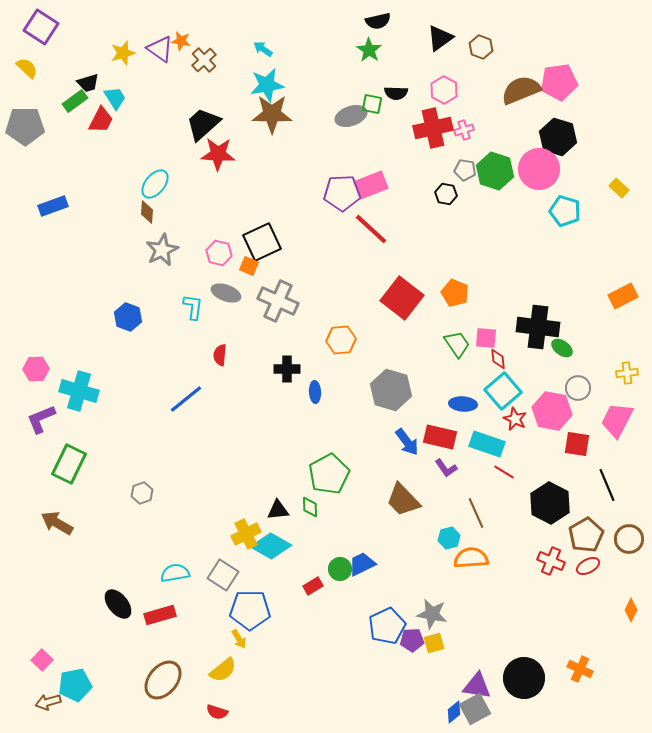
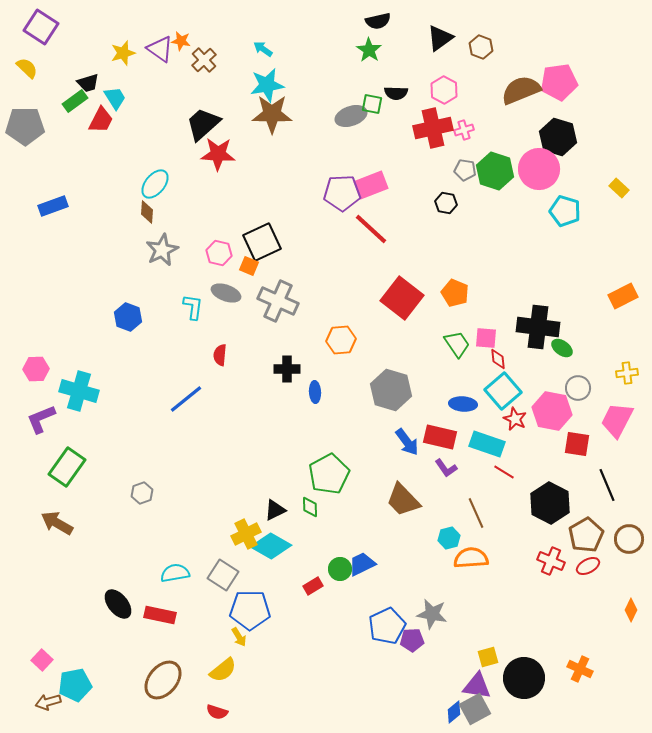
black hexagon at (446, 194): moved 9 px down
green rectangle at (69, 464): moved 2 px left, 3 px down; rotated 9 degrees clockwise
black triangle at (278, 510): moved 3 px left; rotated 20 degrees counterclockwise
red rectangle at (160, 615): rotated 28 degrees clockwise
yellow arrow at (239, 639): moved 2 px up
yellow square at (434, 643): moved 54 px right, 14 px down
